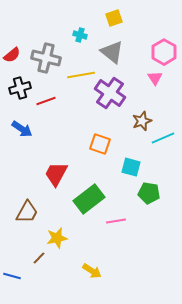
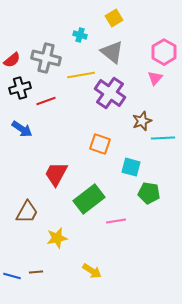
yellow square: rotated 12 degrees counterclockwise
red semicircle: moved 5 px down
pink triangle: rotated 14 degrees clockwise
cyan line: rotated 20 degrees clockwise
brown line: moved 3 px left, 14 px down; rotated 40 degrees clockwise
